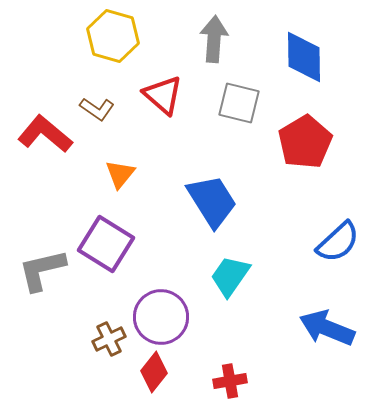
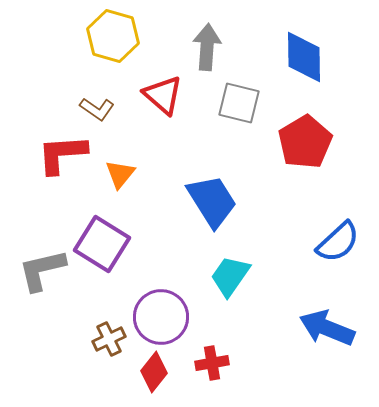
gray arrow: moved 7 px left, 8 px down
red L-shape: moved 17 px right, 20 px down; rotated 44 degrees counterclockwise
purple square: moved 4 px left
red cross: moved 18 px left, 18 px up
